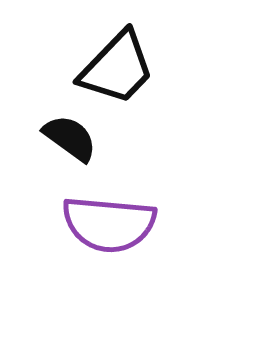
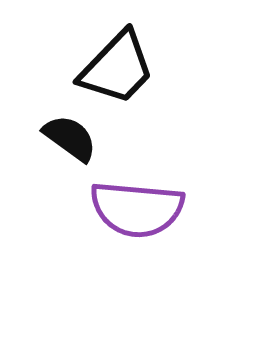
purple semicircle: moved 28 px right, 15 px up
